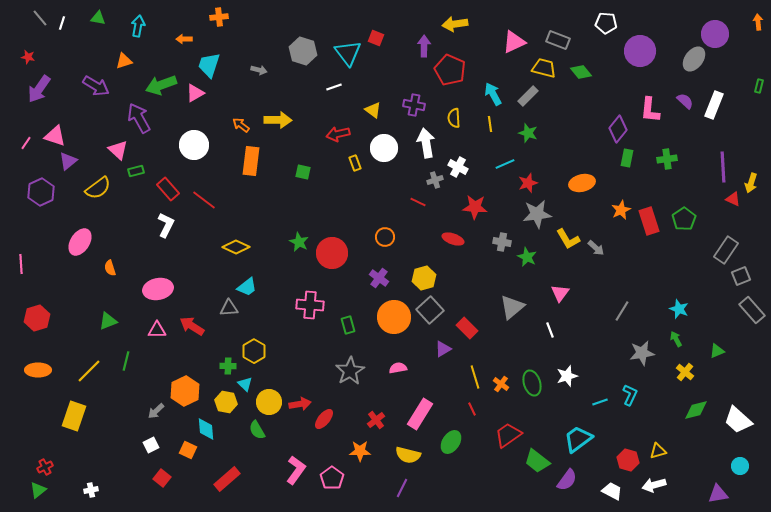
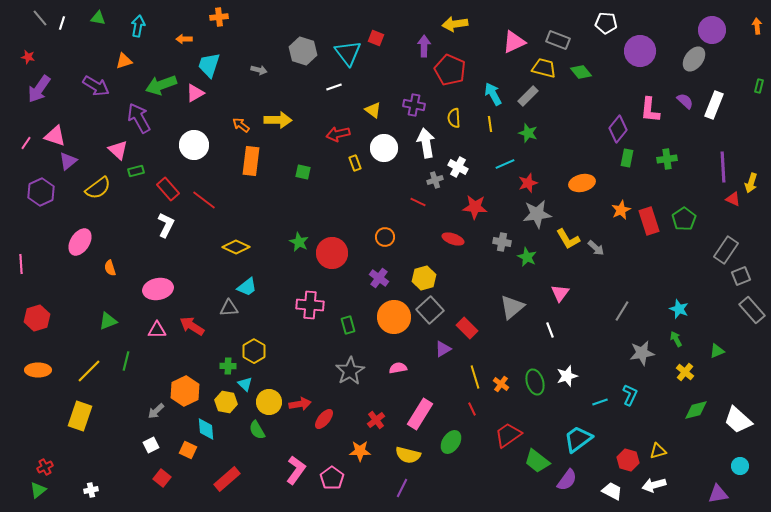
orange arrow at (758, 22): moved 1 px left, 4 px down
purple circle at (715, 34): moved 3 px left, 4 px up
green ellipse at (532, 383): moved 3 px right, 1 px up
yellow rectangle at (74, 416): moved 6 px right
